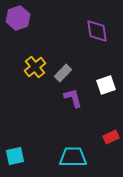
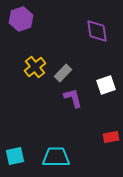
purple hexagon: moved 3 px right, 1 px down
red rectangle: rotated 14 degrees clockwise
cyan trapezoid: moved 17 px left
